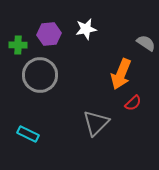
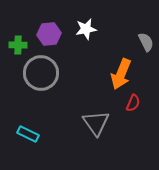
gray semicircle: moved 1 px up; rotated 30 degrees clockwise
gray circle: moved 1 px right, 2 px up
red semicircle: rotated 24 degrees counterclockwise
gray triangle: rotated 20 degrees counterclockwise
